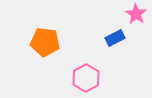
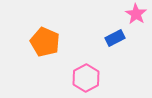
orange pentagon: rotated 16 degrees clockwise
